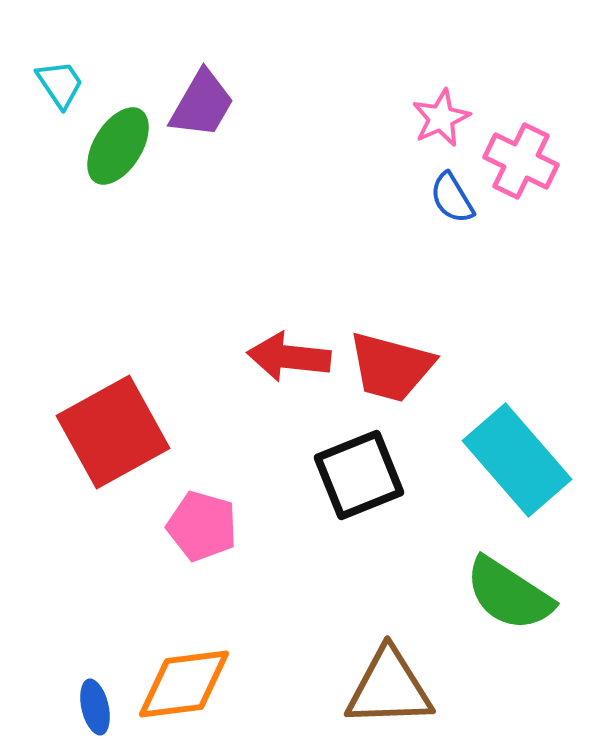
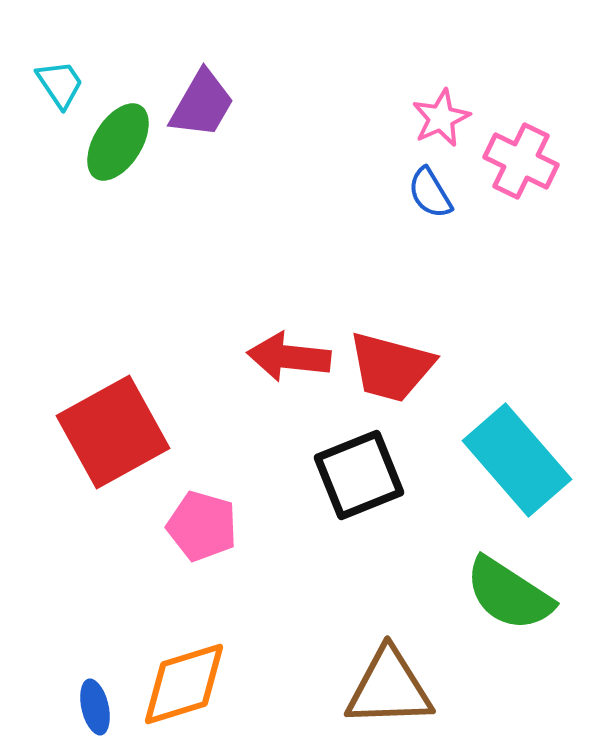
green ellipse: moved 4 px up
blue semicircle: moved 22 px left, 5 px up
orange diamond: rotated 10 degrees counterclockwise
